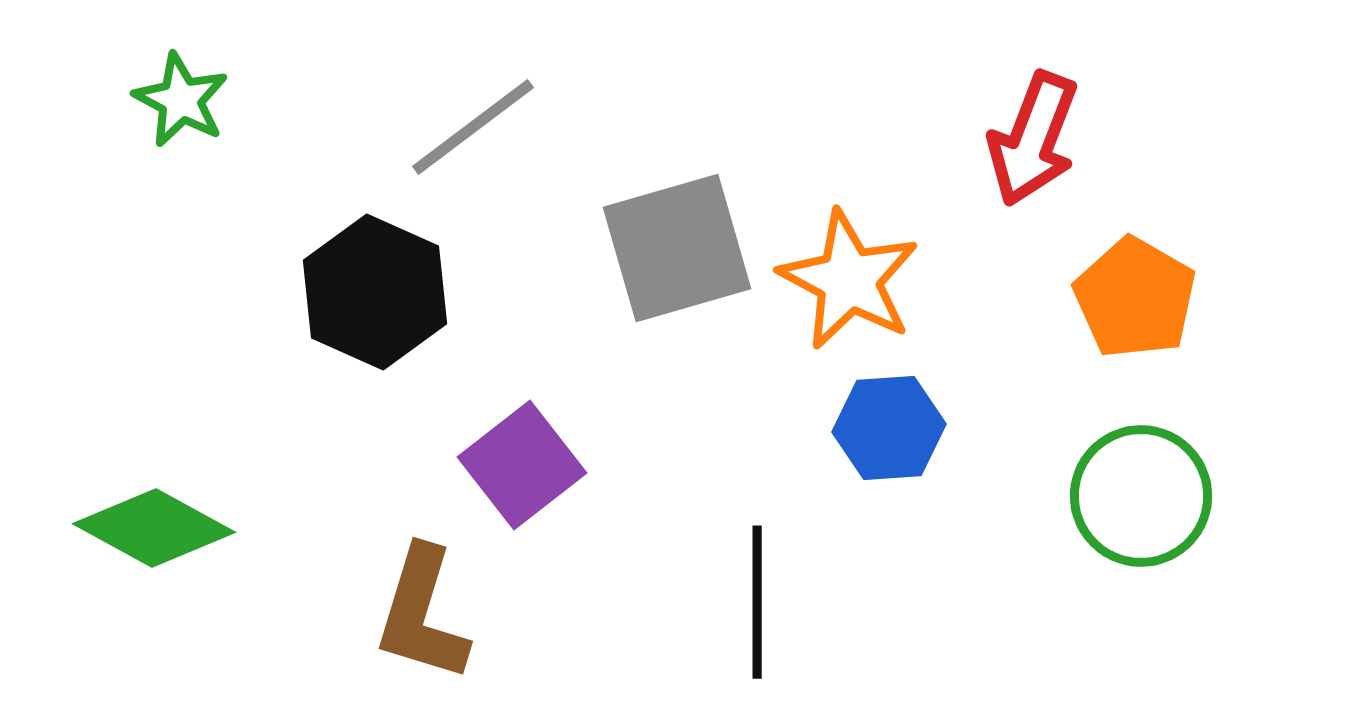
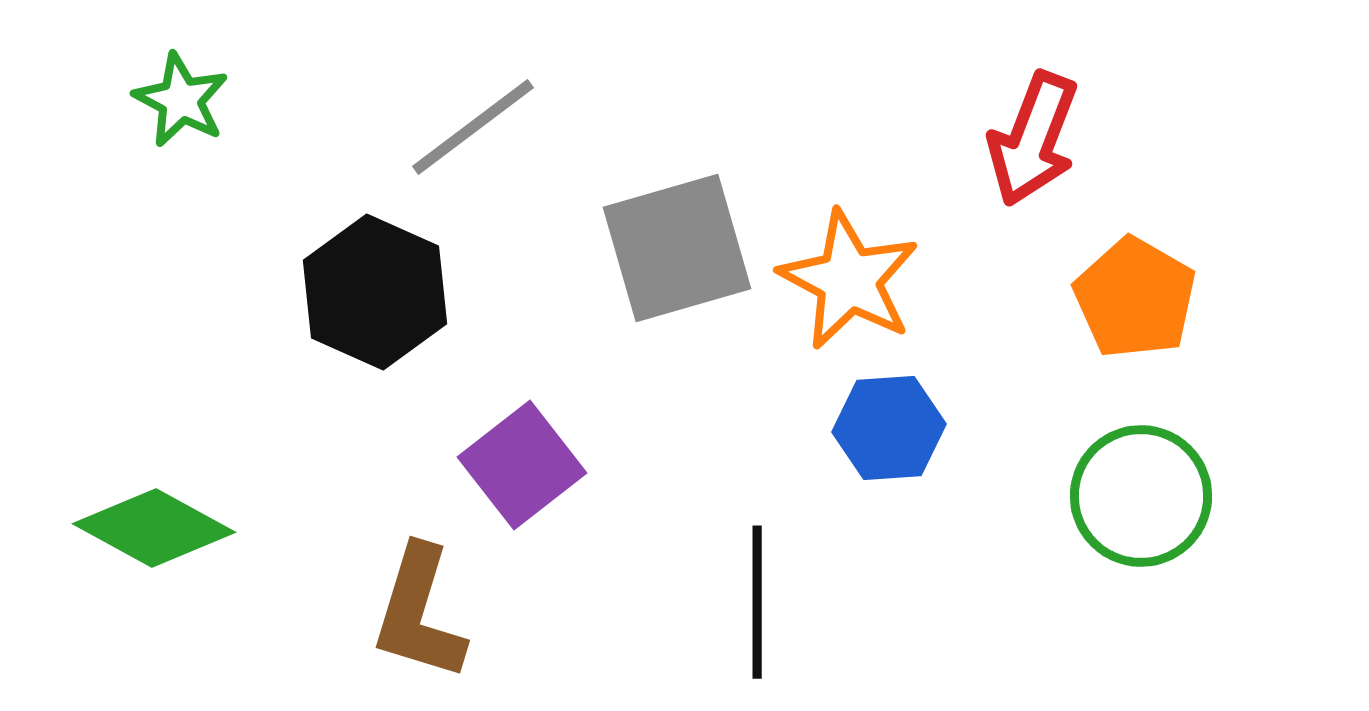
brown L-shape: moved 3 px left, 1 px up
